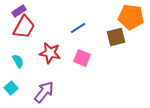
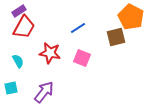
orange pentagon: rotated 20 degrees clockwise
cyan square: rotated 32 degrees clockwise
